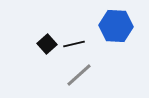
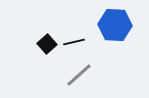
blue hexagon: moved 1 px left, 1 px up
black line: moved 2 px up
